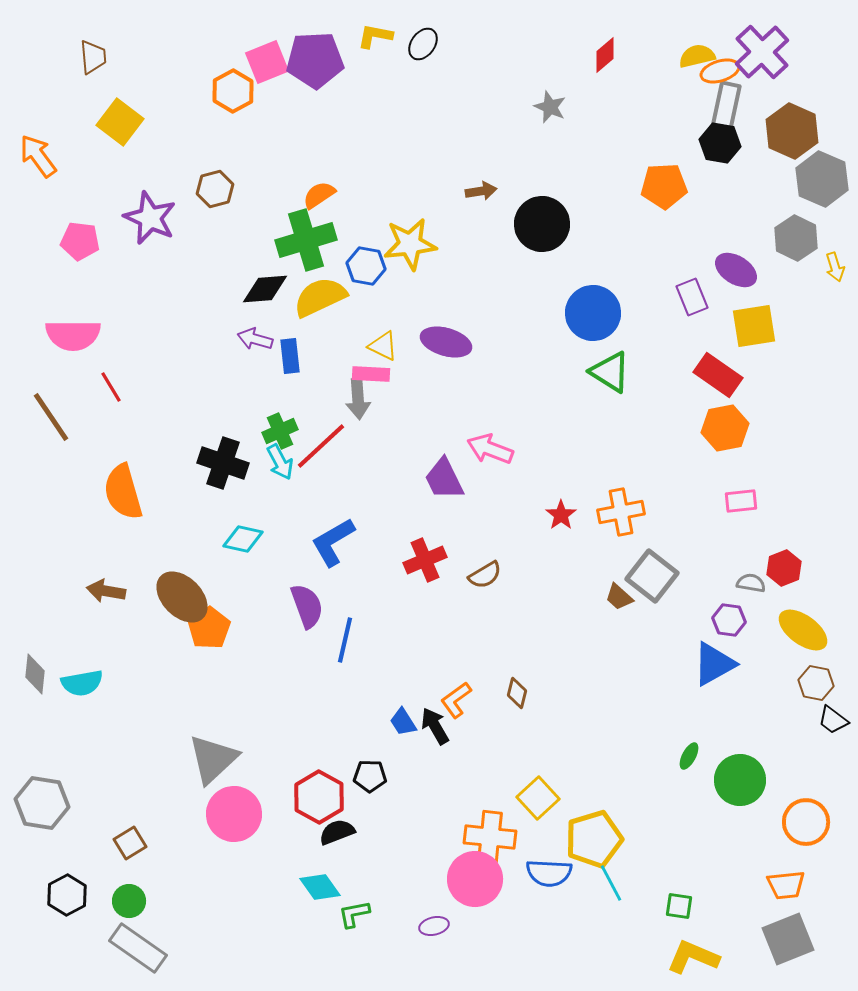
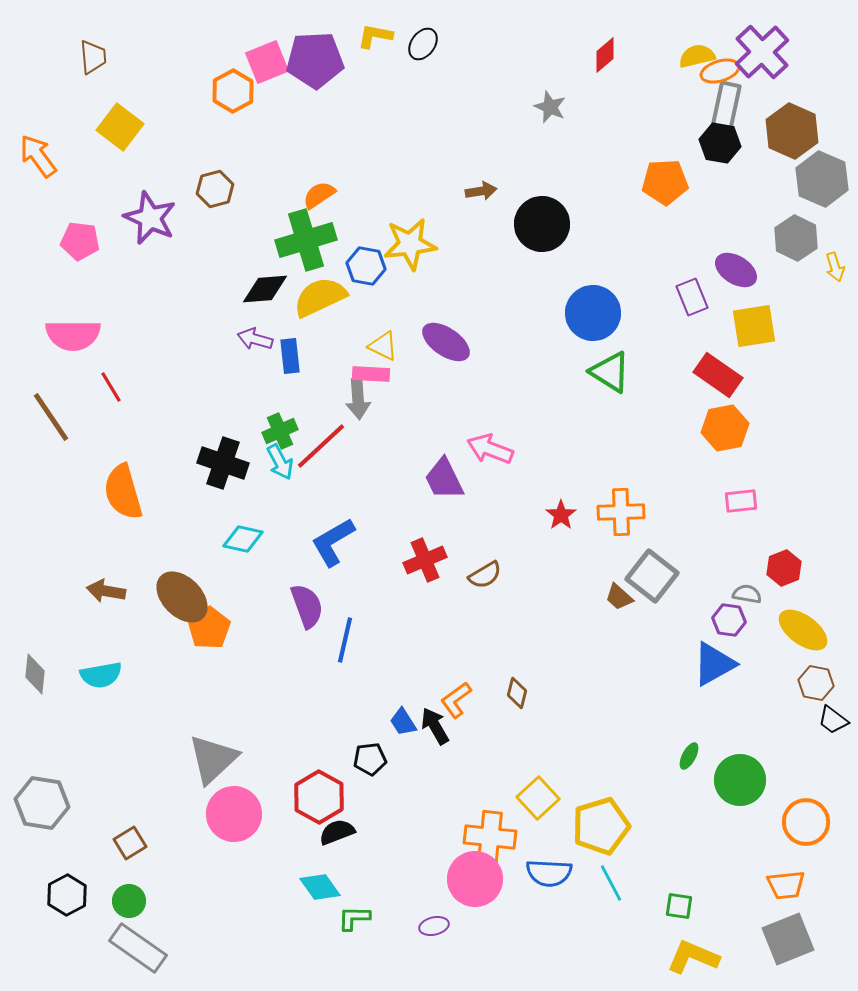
yellow square at (120, 122): moved 5 px down
orange pentagon at (664, 186): moved 1 px right, 4 px up
purple ellipse at (446, 342): rotated 18 degrees clockwise
orange cross at (621, 512): rotated 9 degrees clockwise
gray semicircle at (751, 583): moved 4 px left, 11 px down
cyan semicircle at (82, 683): moved 19 px right, 8 px up
black pentagon at (370, 776): moved 17 px up; rotated 8 degrees counterclockwise
yellow pentagon at (594, 839): moved 7 px right, 13 px up
green L-shape at (354, 914): moved 4 px down; rotated 12 degrees clockwise
